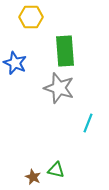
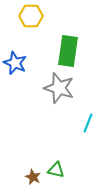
yellow hexagon: moved 1 px up
green rectangle: moved 3 px right; rotated 12 degrees clockwise
